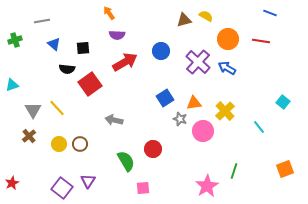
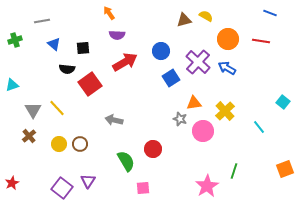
blue square: moved 6 px right, 20 px up
